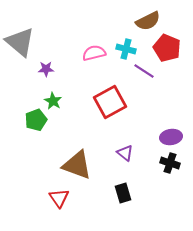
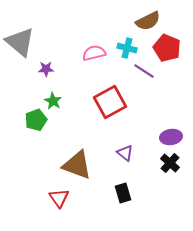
cyan cross: moved 1 px right, 1 px up
black cross: rotated 24 degrees clockwise
